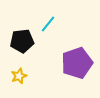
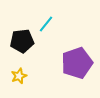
cyan line: moved 2 px left
